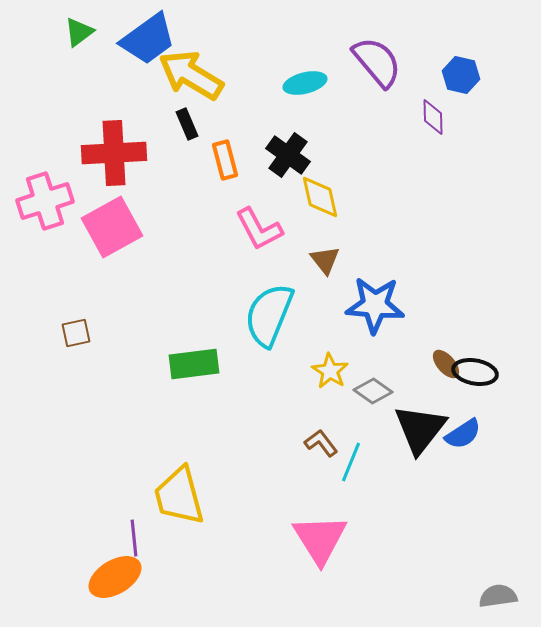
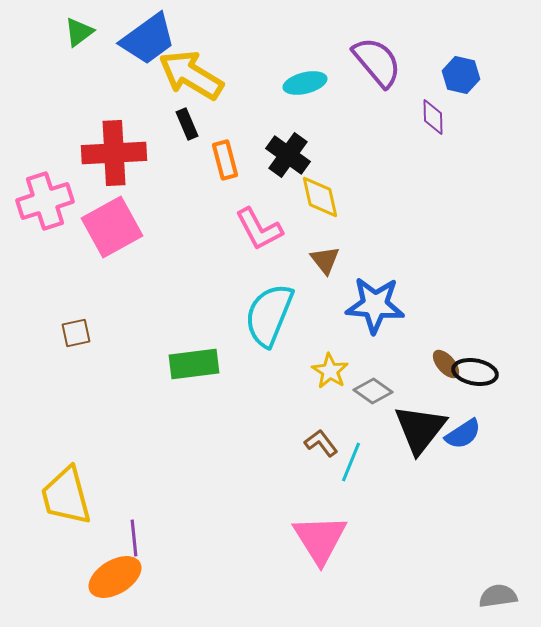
yellow trapezoid: moved 113 px left
